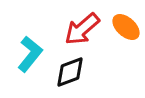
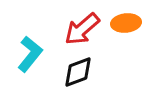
orange ellipse: moved 4 px up; rotated 48 degrees counterclockwise
black diamond: moved 8 px right
